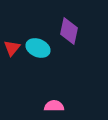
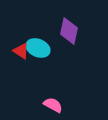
red triangle: moved 9 px right, 3 px down; rotated 36 degrees counterclockwise
pink semicircle: moved 1 px left, 1 px up; rotated 30 degrees clockwise
